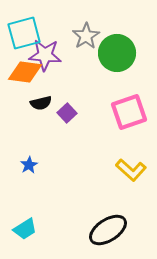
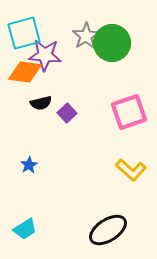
green circle: moved 5 px left, 10 px up
